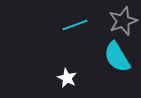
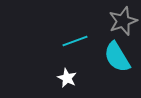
cyan line: moved 16 px down
